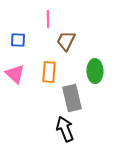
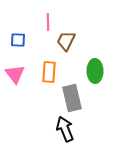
pink line: moved 3 px down
pink triangle: rotated 10 degrees clockwise
